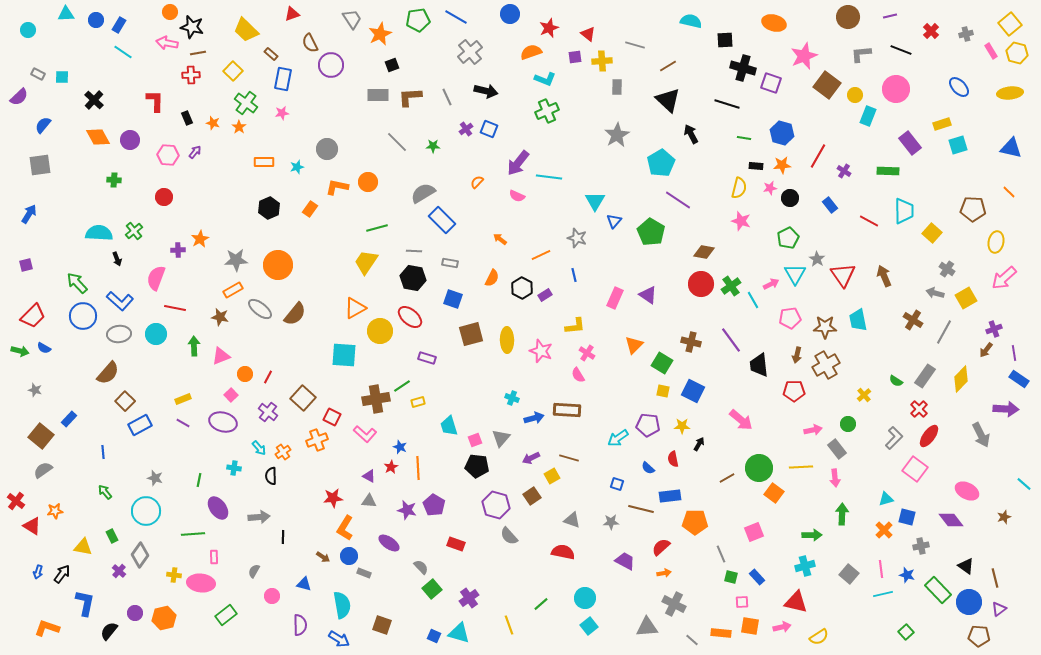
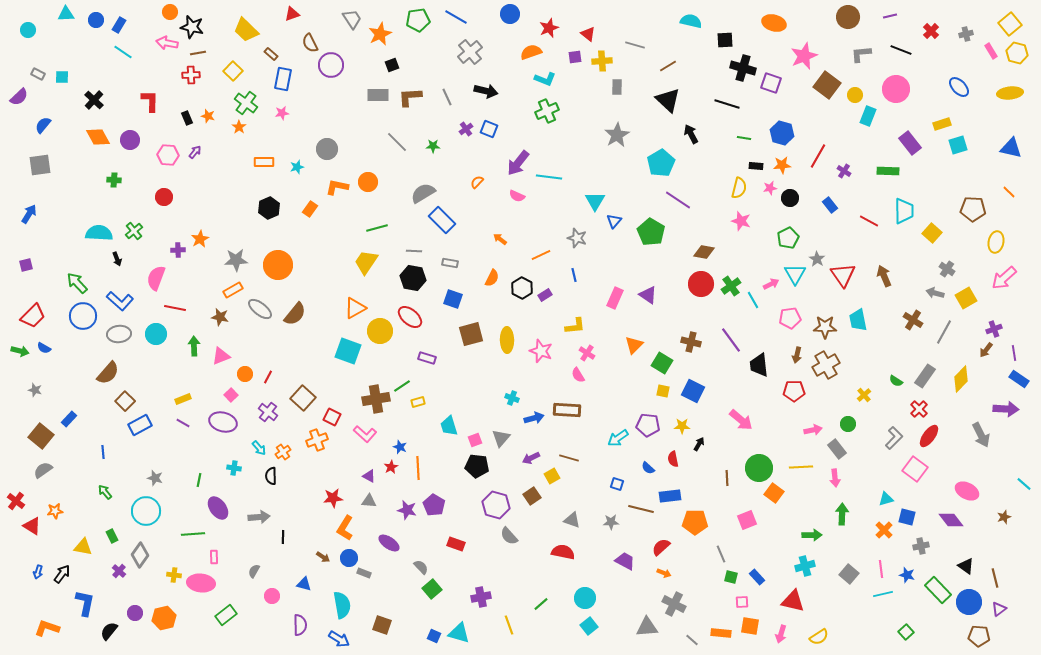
red L-shape at (155, 101): moved 5 px left
orange star at (213, 123): moved 5 px left, 7 px up
cyan square at (344, 355): moved 4 px right, 4 px up; rotated 16 degrees clockwise
brown line at (727, 478): rotated 63 degrees counterclockwise
pink square at (754, 532): moved 7 px left, 12 px up
blue circle at (349, 556): moved 2 px down
orange arrow at (664, 573): rotated 32 degrees clockwise
purple cross at (469, 598): moved 12 px right, 1 px up; rotated 24 degrees clockwise
red triangle at (796, 602): moved 3 px left, 1 px up
pink arrow at (782, 627): moved 1 px left, 7 px down; rotated 120 degrees clockwise
